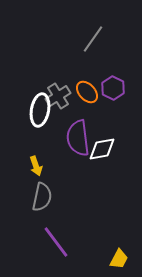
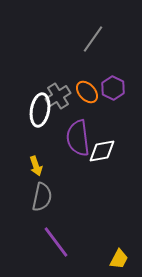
white diamond: moved 2 px down
